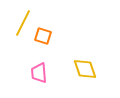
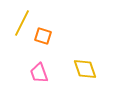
yellow line: moved 1 px left
pink trapezoid: rotated 15 degrees counterclockwise
